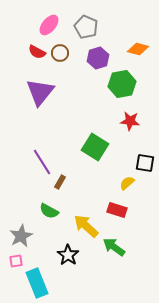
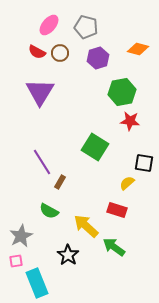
gray pentagon: rotated 10 degrees counterclockwise
green hexagon: moved 8 px down
purple triangle: rotated 8 degrees counterclockwise
black square: moved 1 px left
